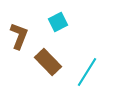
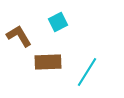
brown L-shape: rotated 52 degrees counterclockwise
brown rectangle: rotated 48 degrees counterclockwise
